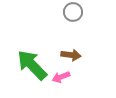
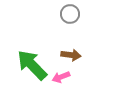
gray circle: moved 3 px left, 2 px down
